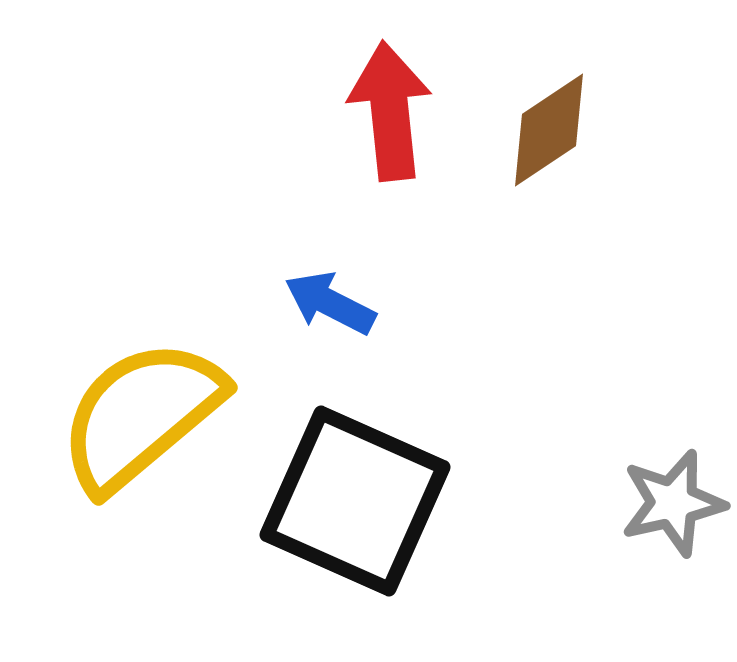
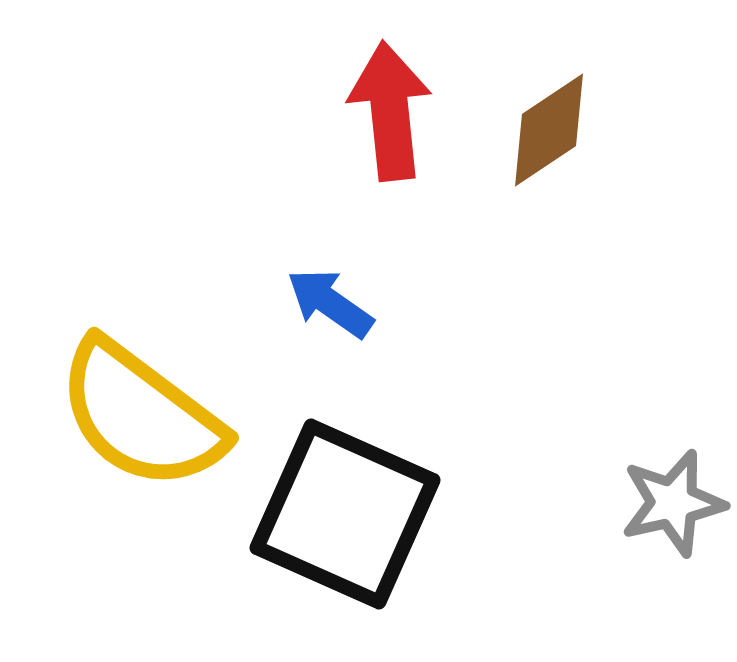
blue arrow: rotated 8 degrees clockwise
yellow semicircle: rotated 103 degrees counterclockwise
black square: moved 10 px left, 13 px down
